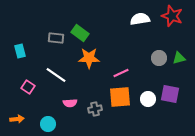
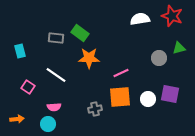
green triangle: moved 10 px up
pink semicircle: moved 16 px left, 4 px down
